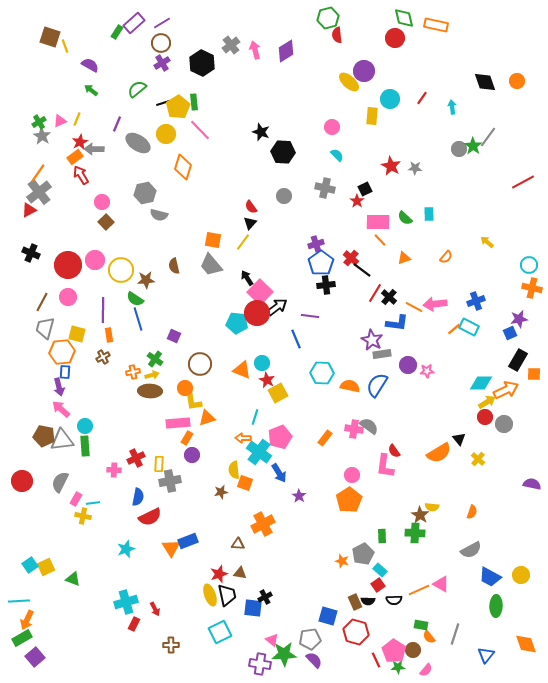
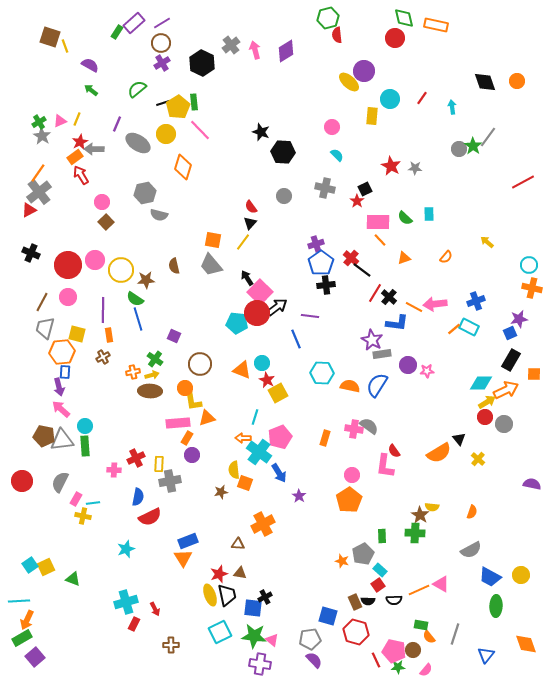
black rectangle at (518, 360): moved 7 px left
orange rectangle at (325, 438): rotated 21 degrees counterclockwise
orange triangle at (171, 548): moved 12 px right, 10 px down
pink pentagon at (394, 651): rotated 20 degrees counterclockwise
green star at (284, 654): moved 30 px left, 18 px up; rotated 10 degrees clockwise
